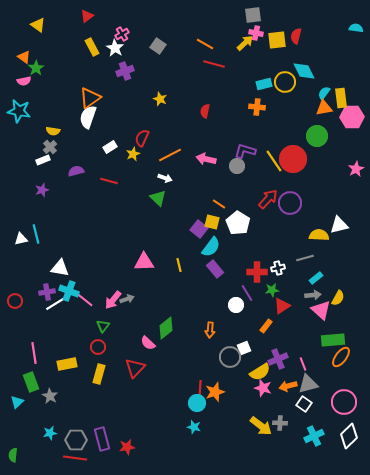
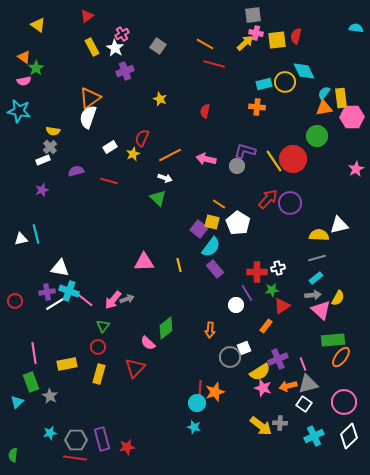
gray line at (305, 258): moved 12 px right
